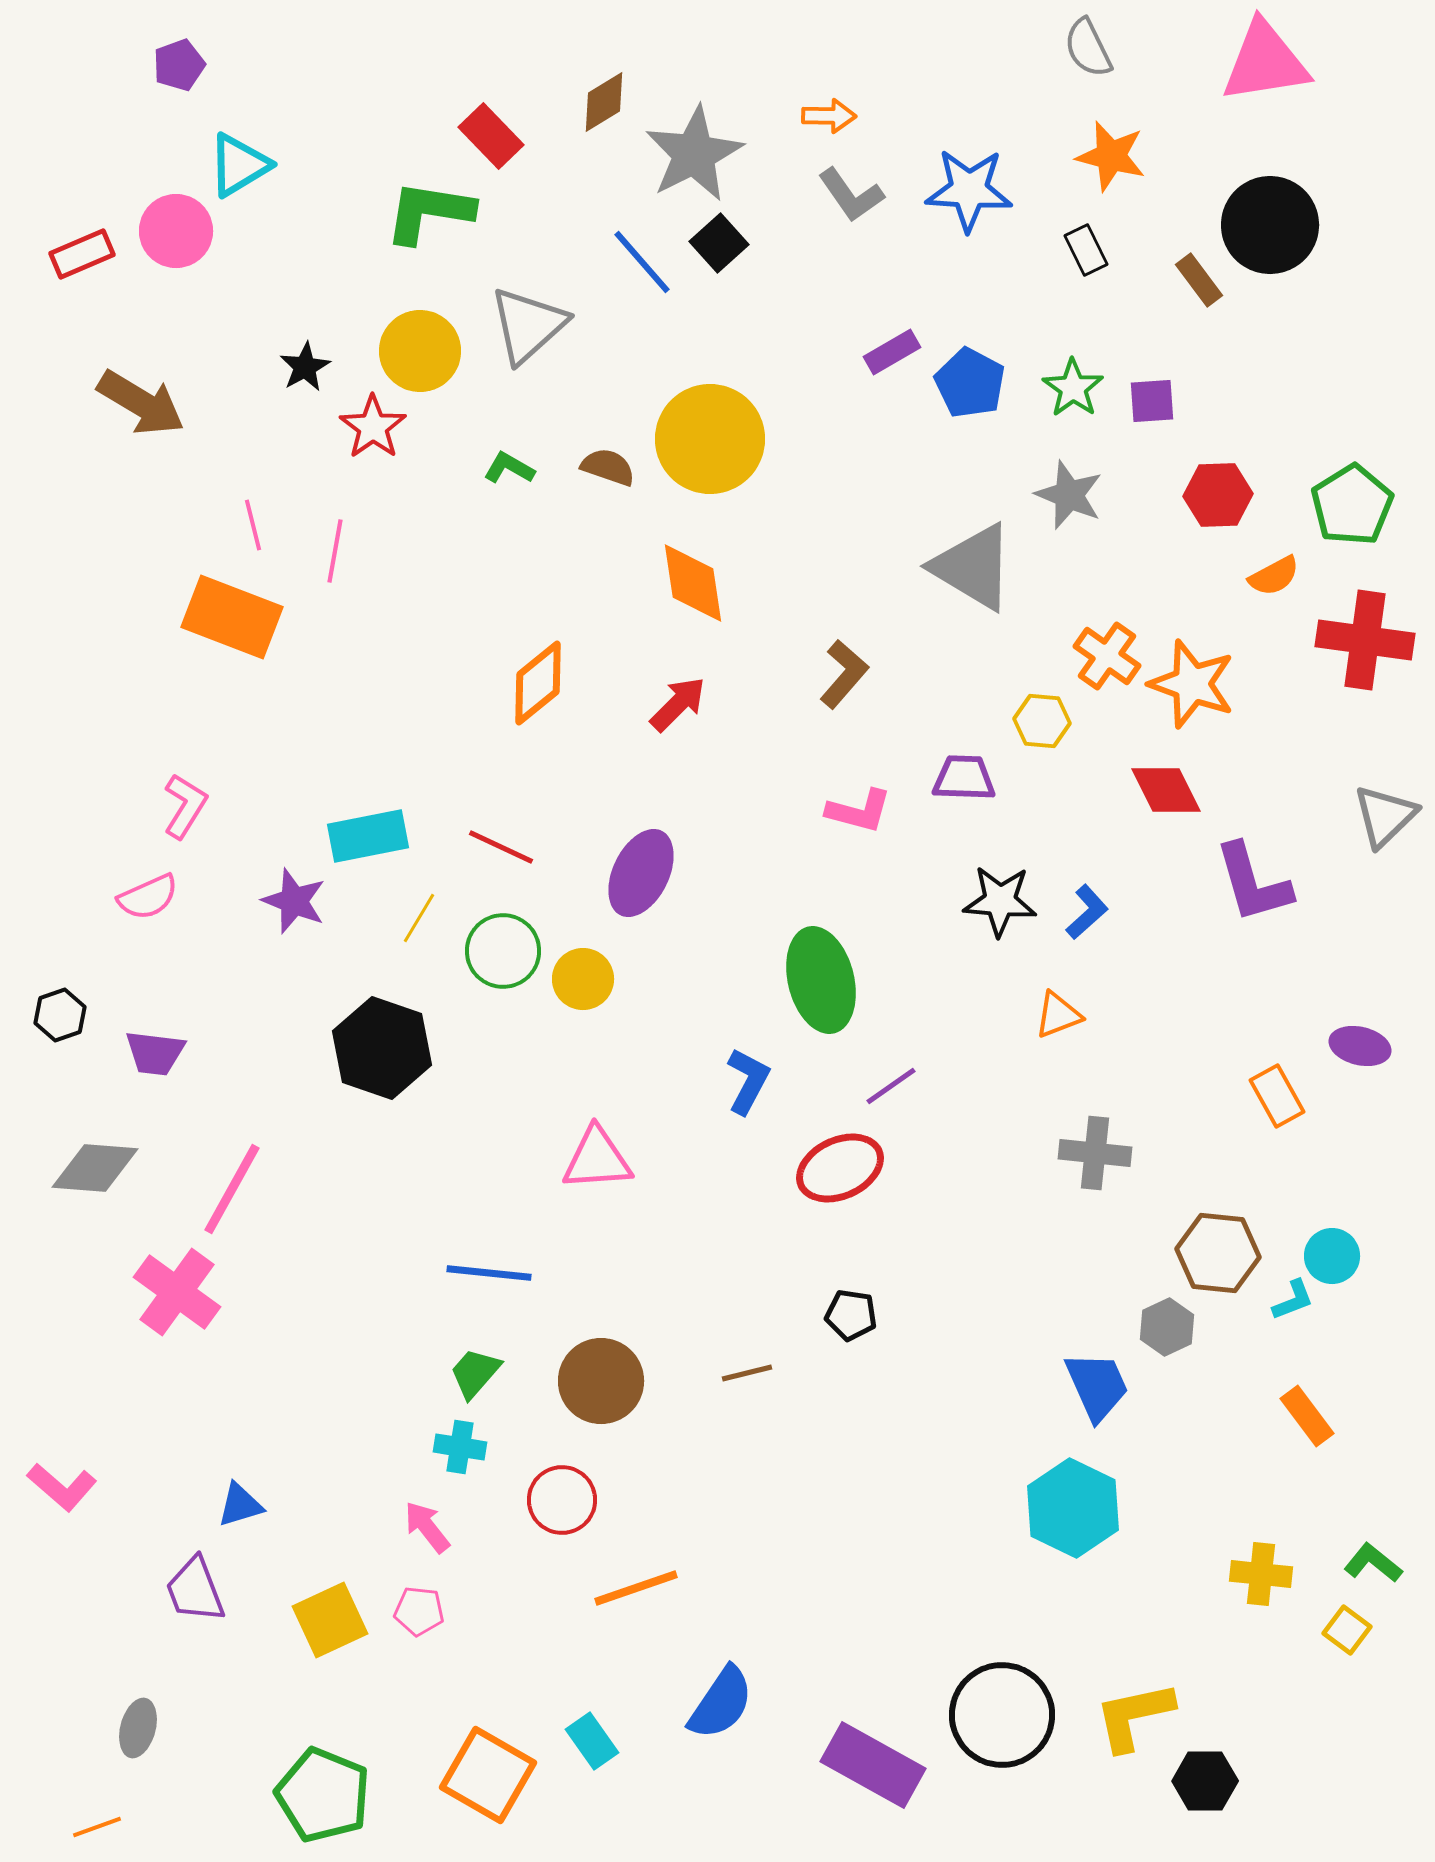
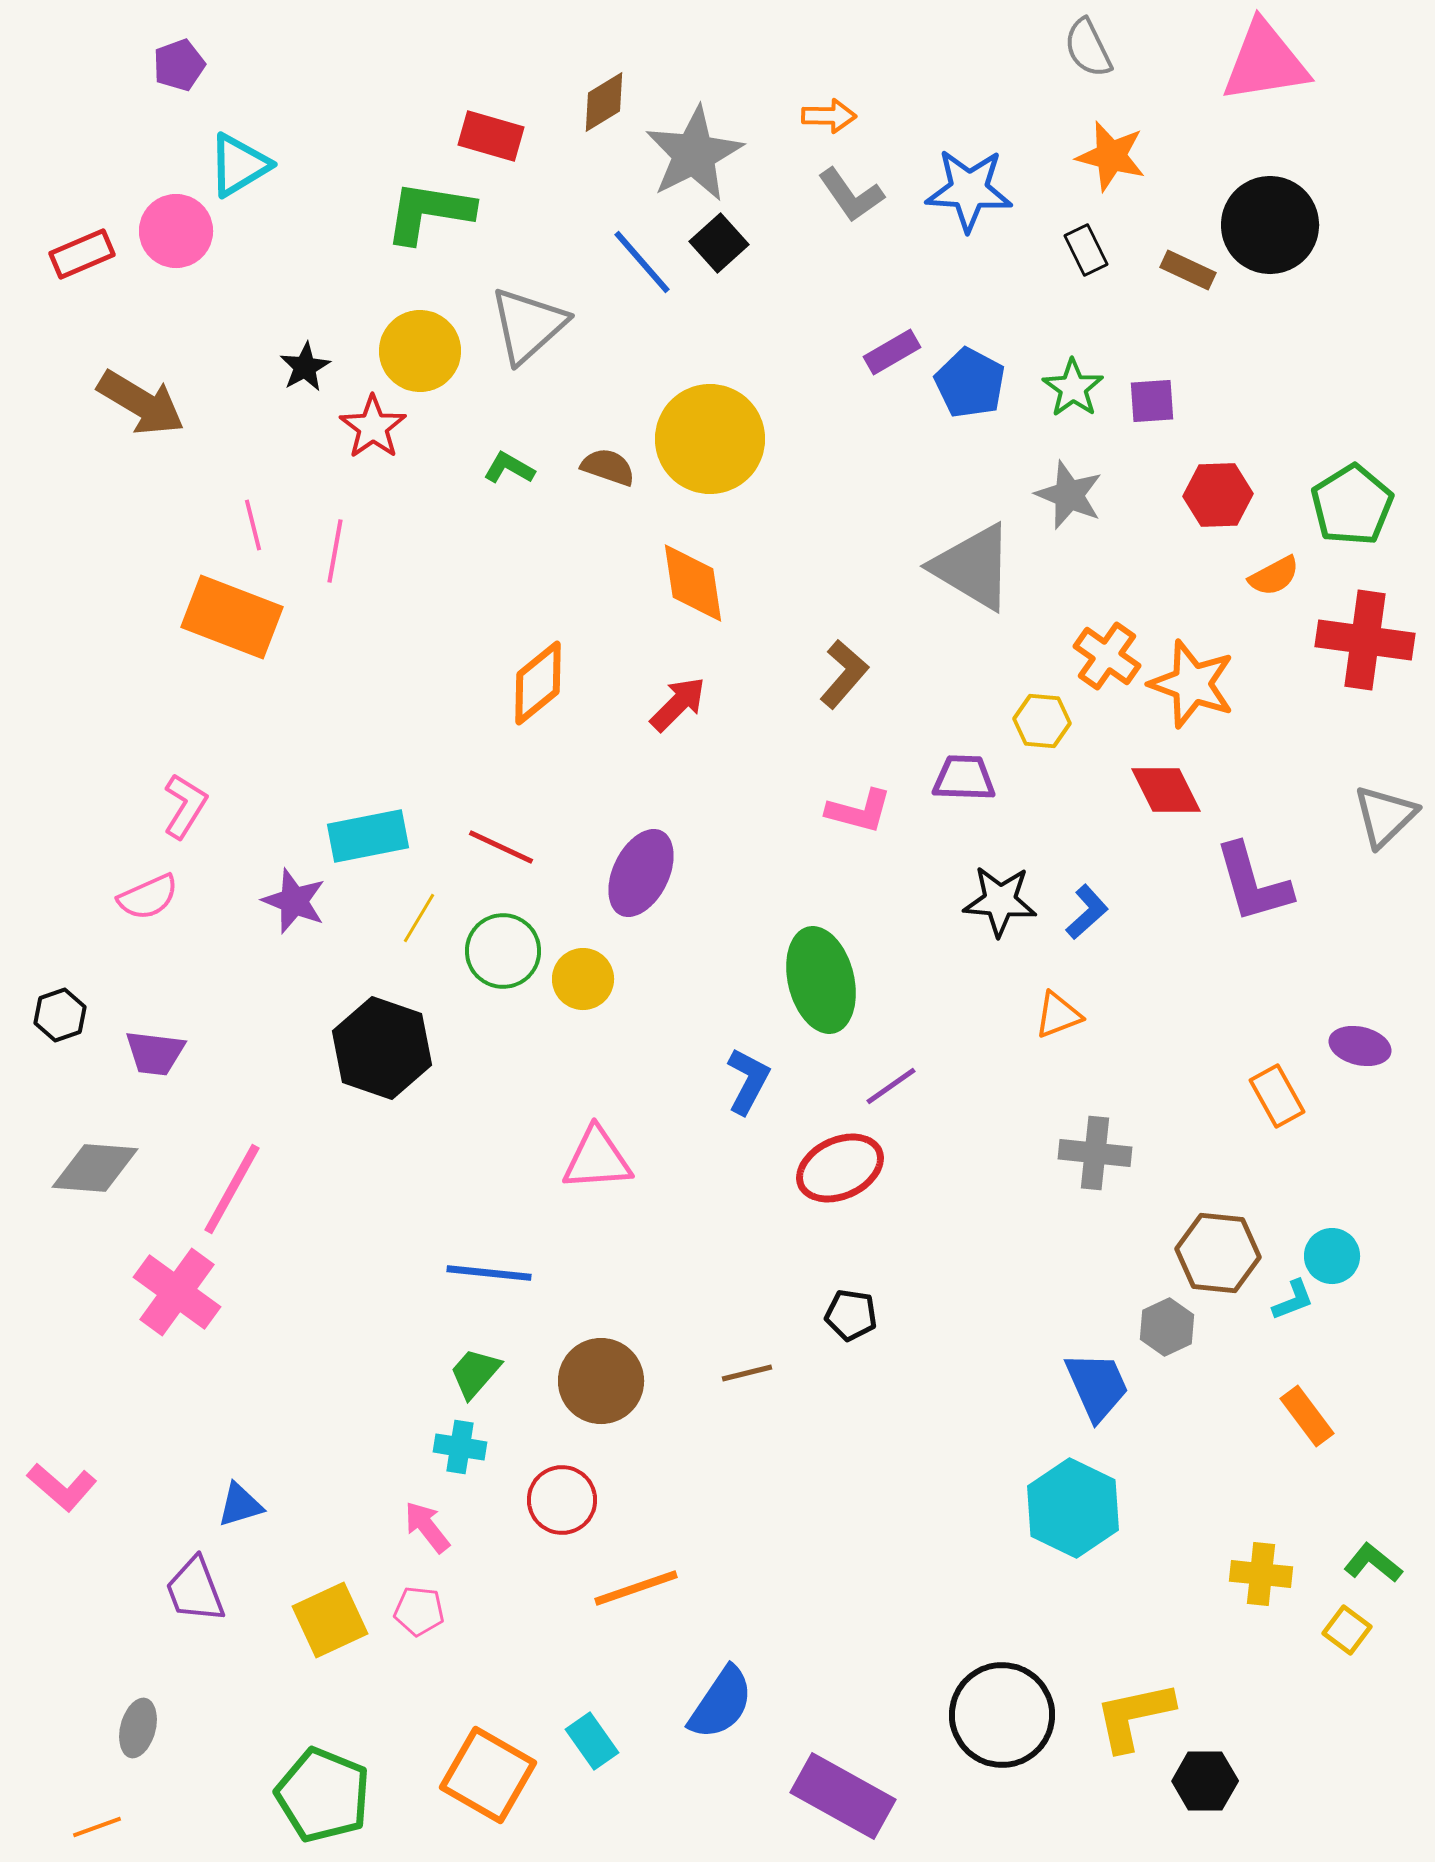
red rectangle at (491, 136): rotated 30 degrees counterclockwise
brown rectangle at (1199, 280): moved 11 px left, 10 px up; rotated 28 degrees counterclockwise
purple rectangle at (873, 1765): moved 30 px left, 31 px down
